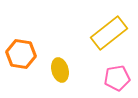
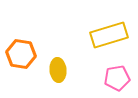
yellow rectangle: moved 2 px down; rotated 21 degrees clockwise
yellow ellipse: moved 2 px left; rotated 10 degrees clockwise
